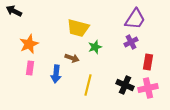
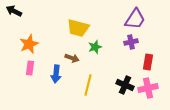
purple cross: rotated 16 degrees clockwise
